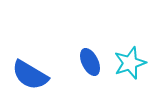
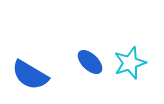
blue ellipse: rotated 20 degrees counterclockwise
